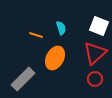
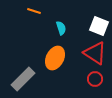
orange line: moved 2 px left, 24 px up
red triangle: rotated 45 degrees counterclockwise
